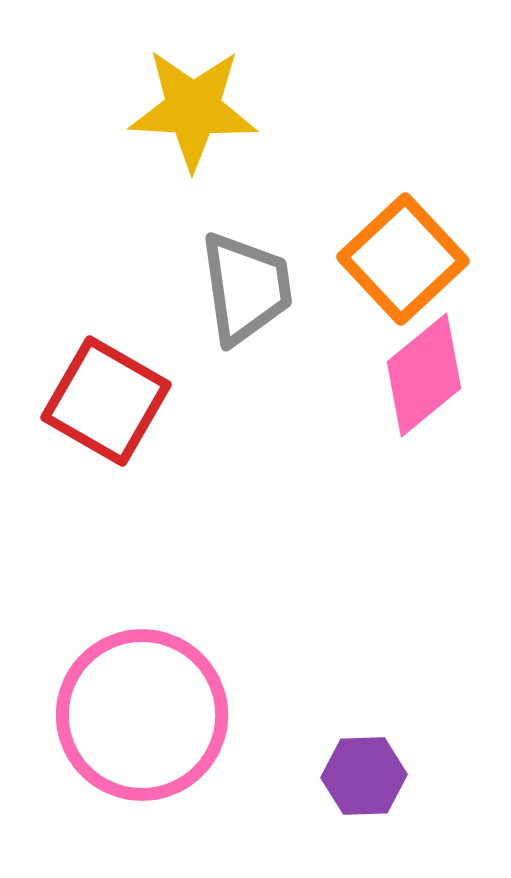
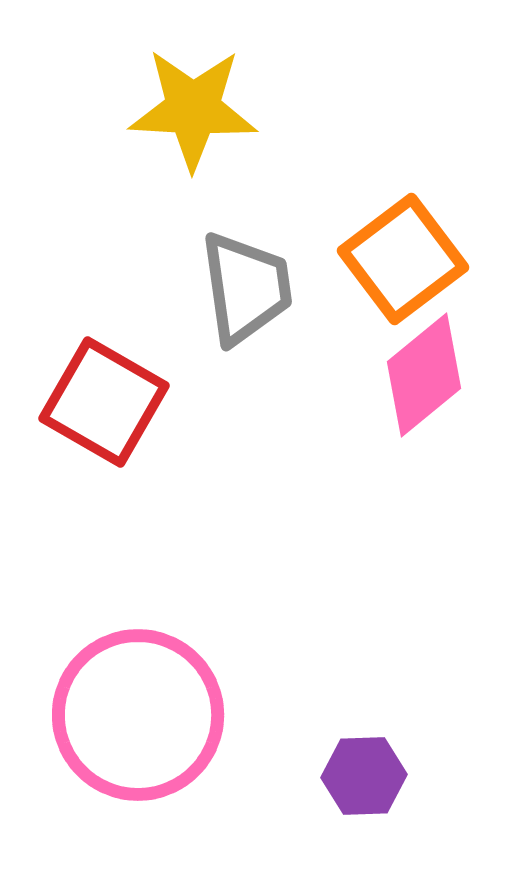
orange square: rotated 6 degrees clockwise
red square: moved 2 px left, 1 px down
pink circle: moved 4 px left
